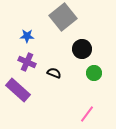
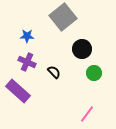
black semicircle: moved 1 px up; rotated 24 degrees clockwise
purple rectangle: moved 1 px down
